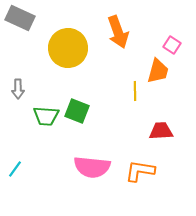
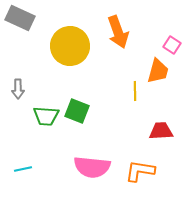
yellow circle: moved 2 px right, 2 px up
cyan line: moved 8 px right; rotated 42 degrees clockwise
